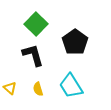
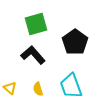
green square: rotated 30 degrees clockwise
black L-shape: rotated 25 degrees counterclockwise
cyan trapezoid: rotated 12 degrees clockwise
